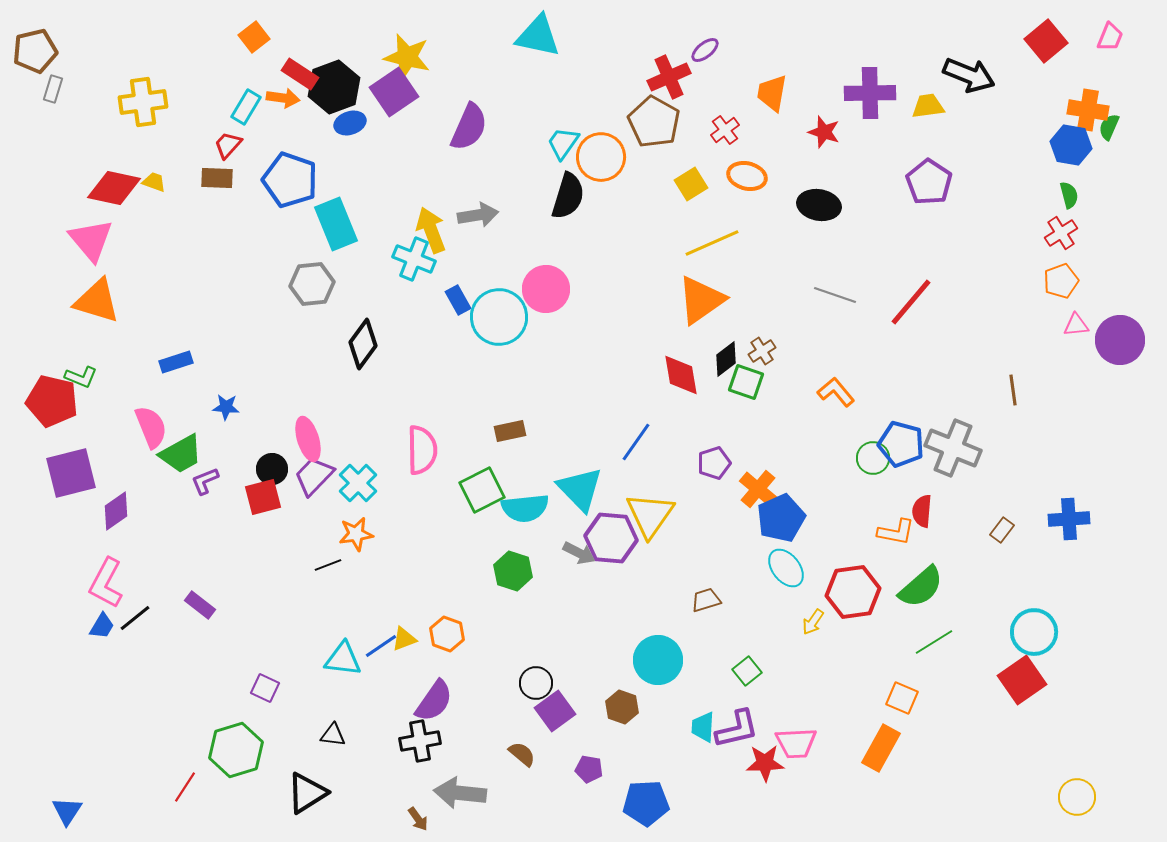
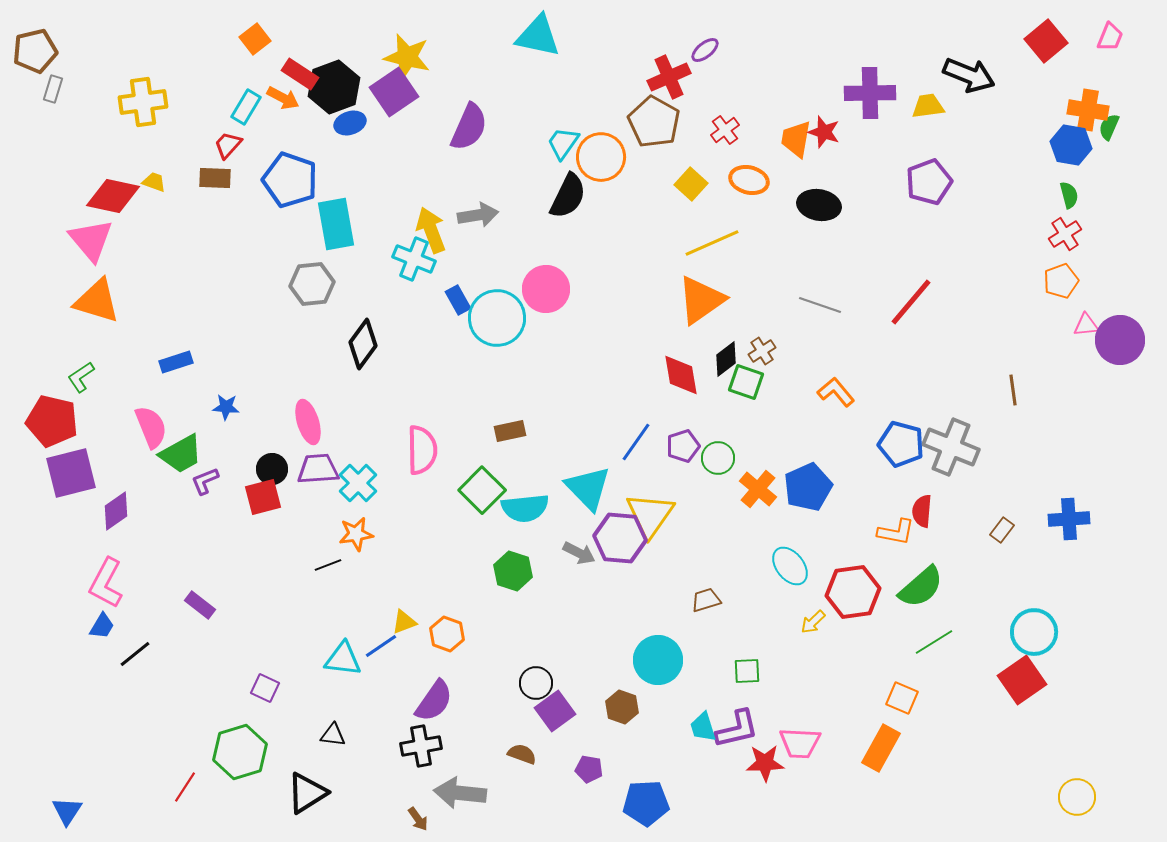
orange square at (254, 37): moved 1 px right, 2 px down
orange trapezoid at (772, 93): moved 24 px right, 46 px down
orange arrow at (283, 98): rotated 20 degrees clockwise
orange ellipse at (747, 176): moved 2 px right, 4 px down
brown rectangle at (217, 178): moved 2 px left
purple pentagon at (929, 182): rotated 18 degrees clockwise
yellow square at (691, 184): rotated 16 degrees counterclockwise
red diamond at (114, 188): moved 1 px left, 8 px down
black semicircle at (568, 196): rotated 9 degrees clockwise
cyan rectangle at (336, 224): rotated 12 degrees clockwise
red cross at (1061, 233): moved 4 px right, 1 px down
gray line at (835, 295): moved 15 px left, 10 px down
cyan circle at (499, 317): moved 2 px left, 1 px down
pink triangle at (1076, 325): moved 10 px right
green L-shape at (81, 377): rotated 124 degrees clockwise
red pentagon at (52, 401): moved 20 px down
pink ellipse at (308, 439): moved 17 px up
gray cross at (953, 448): moved 2 px left, 1 px up
green circle at (873, 458): moved 155 px left
purple pentagon at (714, 463): moved 31 px left, 17 px up
purple trapezoid at (314, 476): moved 4 px right, 7 px up; rotated 42 degrees clockwise
cyan triangle at (580, 489): moved 8 px right, 1 px up
green square at (482, 490): rotated 18 degrees counterclockwise
blue pentagon at (781, 518): moved 27 px right, 31 px up
purple hexagon at (611, 538): moved 9 px right
cyan ellipse at (786, 568): moved 4 px right, 2 px up
black line at (135, 618): moved 36 px down
yellow arrow at (813, 622): rotated 12 degrees clockwise
yellow triangle at (404, 639): moved 17 px up
green square at (747, 671): rotated 36 degrees clockwise
cyan trapezoid at (703, 727): rotated 20 degrees counterclockwise
black cross at (420, 741): moved 1 px right, 5 px down
pink trapezoid at (796, 743): moved 4 px right; rotated 6 degrees clockwise
green hexagon at (236, 750): moved 4 px right, 2 px down
brown semicircle at (522, 754): rotated 20 degrees counterclockwise
